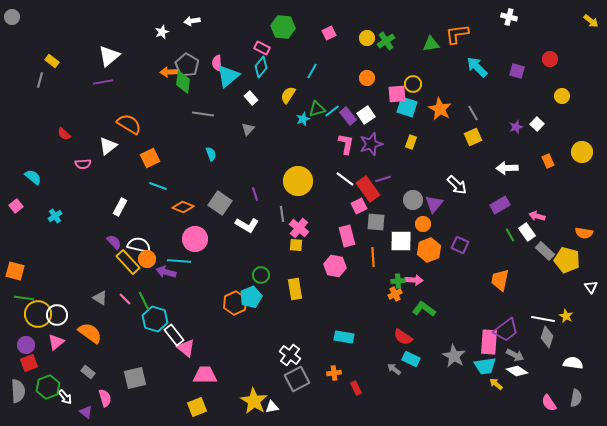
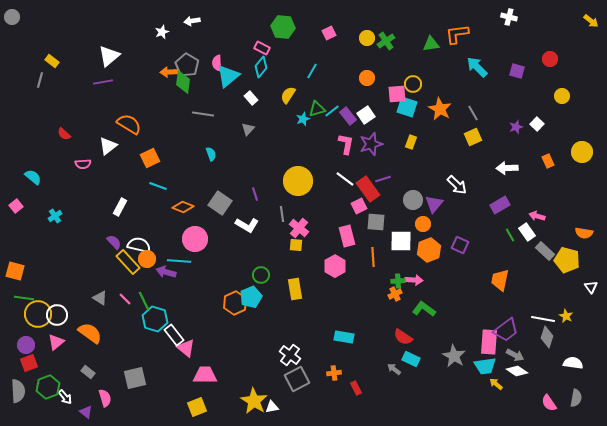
pink hexagon at (335, 266): rotated 20 degrees clockwise
